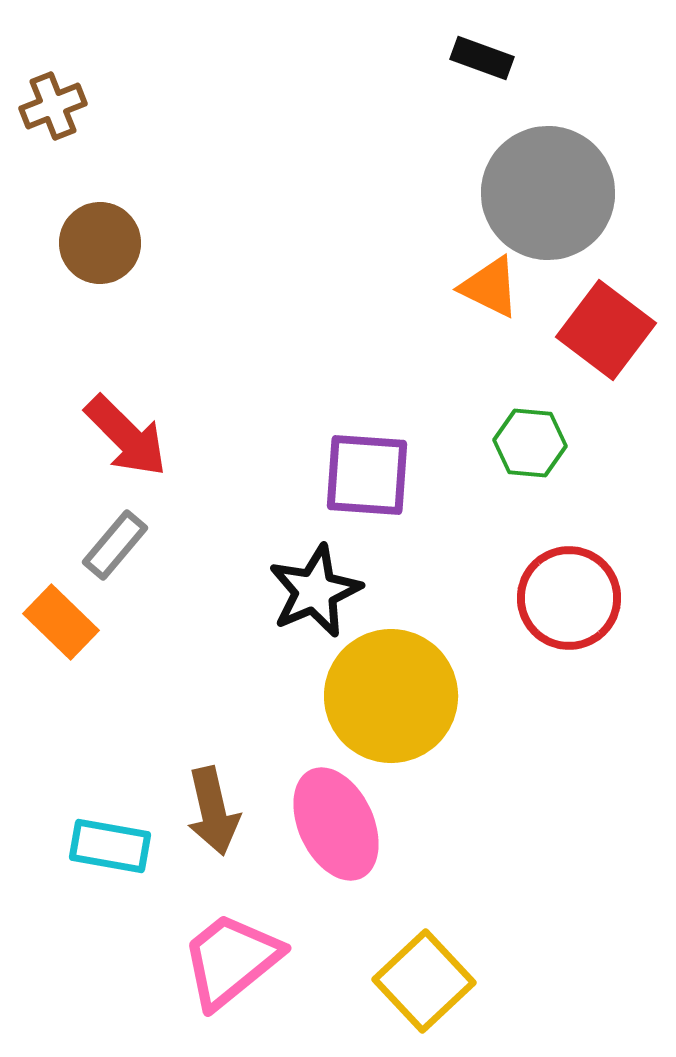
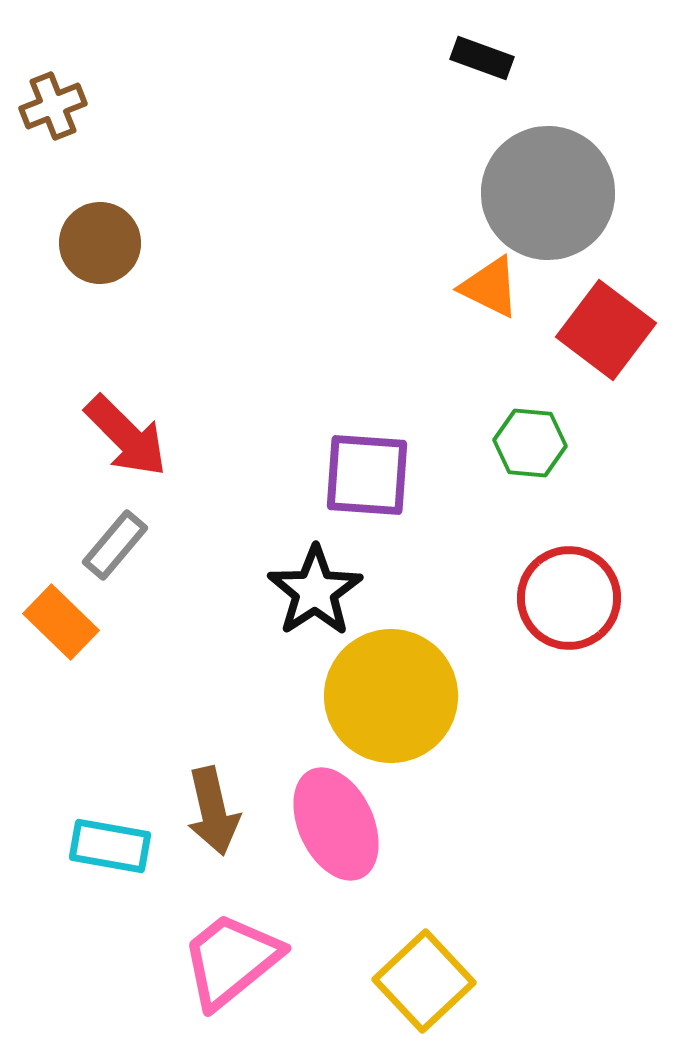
black star: rotated 10 degrees counterclockwise
